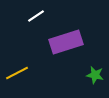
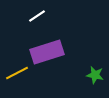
white line: moved 1 px right
purple rectangle: moved 19 px left, 10 px down
